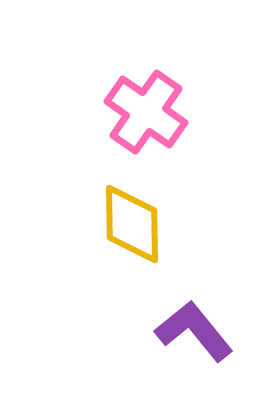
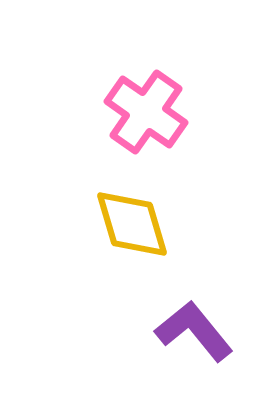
yellow diamond: rotated 16 degrees counterclockwise
